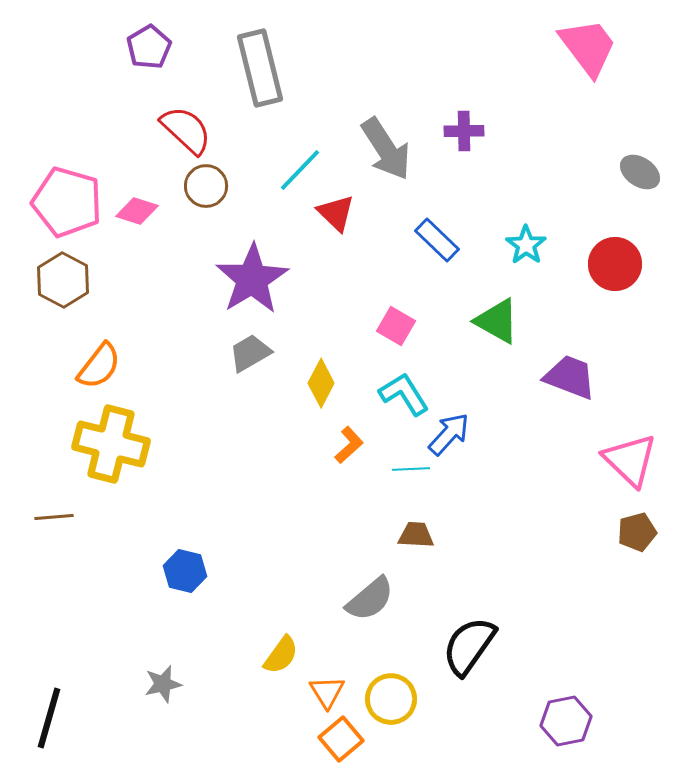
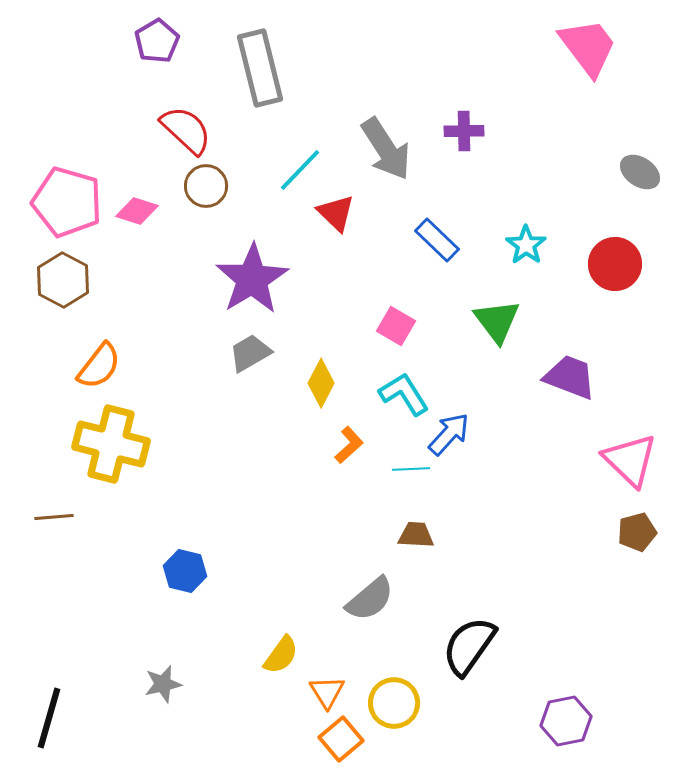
purple pentagon at (149, 47): moved 8 px right, 6 px up
green triangle at (497, 321): rotated 24 degrees clockwise
yellow circle at (391, 699): moved 3 px right, 4 px down
